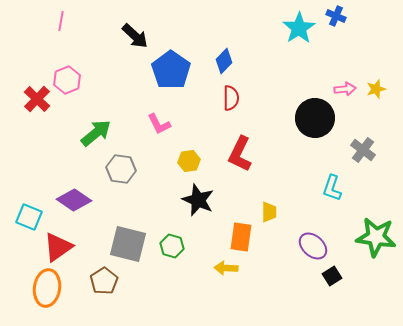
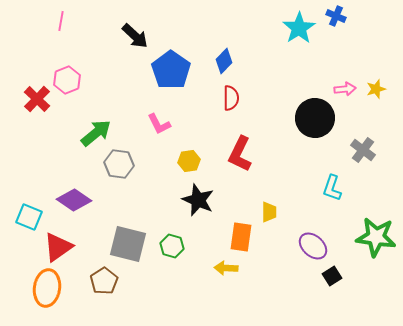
gray hexagon: moved 2 px left, 5 px up
